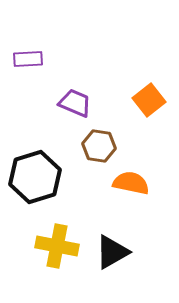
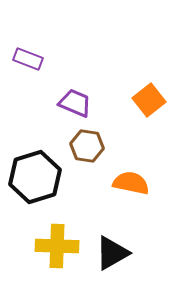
purple rectangle: rotated 24 degrees clockwise
brown hexagon: moved 12 px left
yellow cross: rotated 9 degrees counterclockwise
black triangle: moved 1 px down
